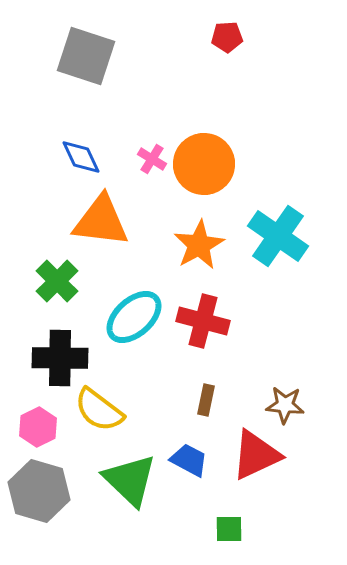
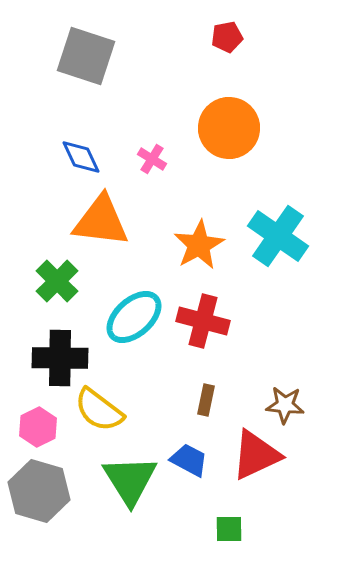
red pentagon: rotated 8 degrees counterclockwise
orange circle: moved 25 px right, 36 px up
green triangle: rotated 14 degrees clockwise
